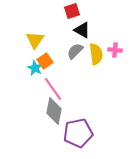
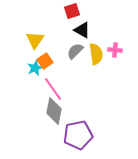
cyan star: rotated 21 degrees clockwise
purple pentagon: moved 2 px down
